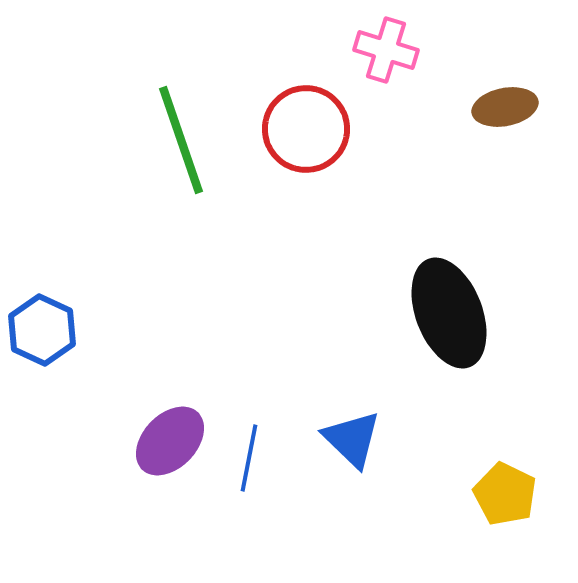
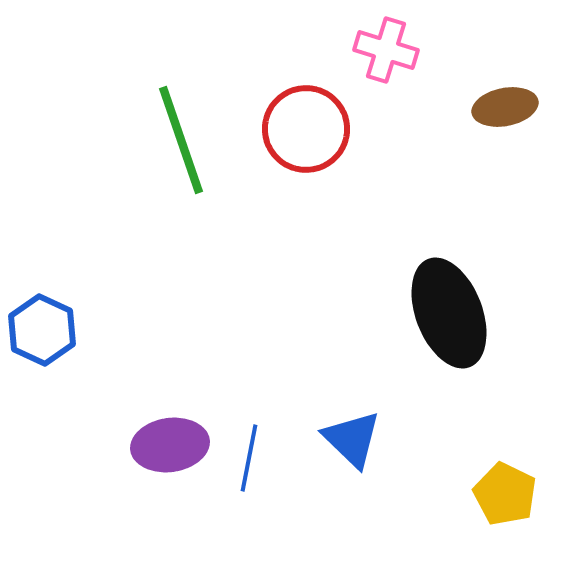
purple ellipse: moved 4 px down; rotated 38 degrees clockwise
